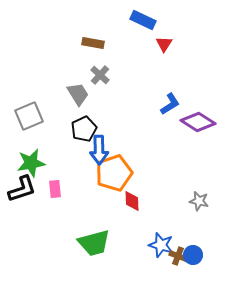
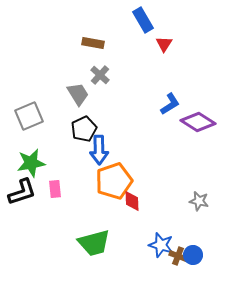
blue rectangle: rotated 35 degrees clockwise
orange pentagon: moved 8 px down
black L-shape: moved 3 px down
